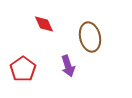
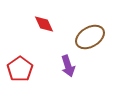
brown ellipse: rotated 72 degrees clockwise
red pentagon: moved 3 px left
